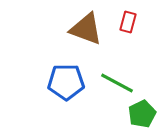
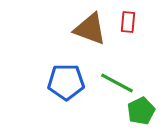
red rectangle: rotated 10 degrees counterclockwise
brown triangle: moved 4 px right
green pentagon: moved 1 px left, 3 px up
